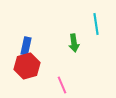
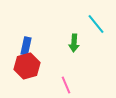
cyan line: rotated 30 degrees counterclockwise
green arrow: rotated 12 degrees clockwise
pink line: moved 4 px right
